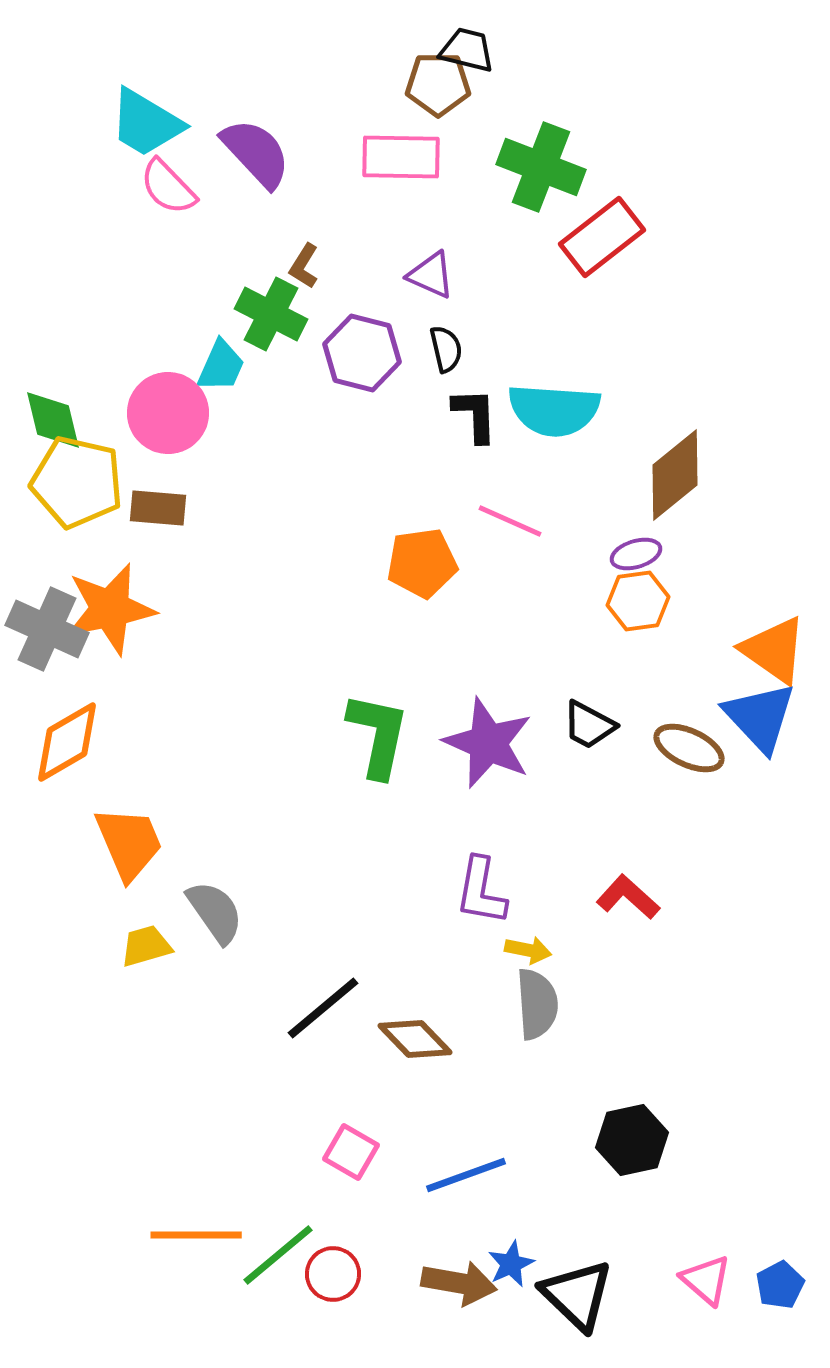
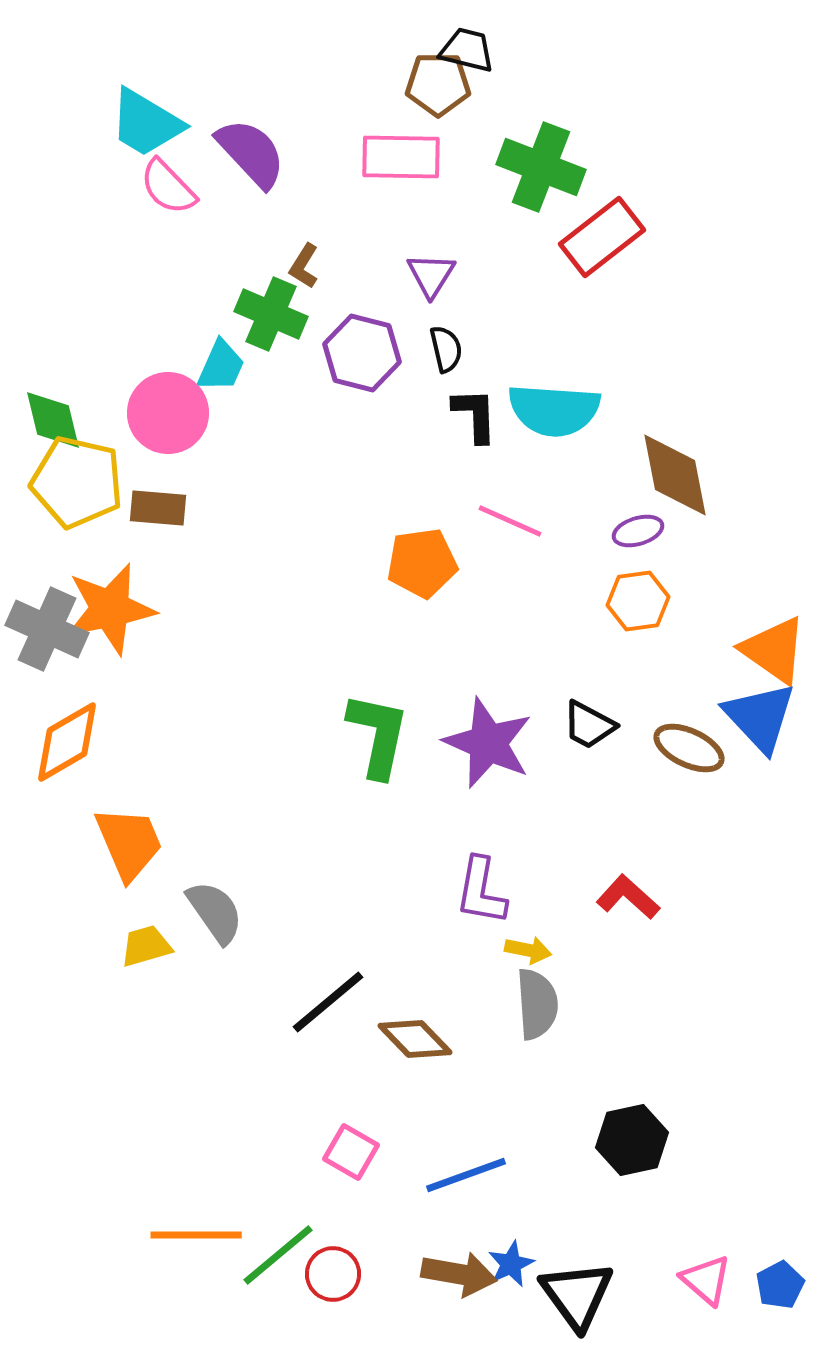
purple semicircle at (256, 153): moved 5 px left
purple triangle at (431, 275): rotated 38 degrees clockwise
green cross at (271, 314): rotated 4 degrees counterclockwise
brown diamond at (675, 475): rotated 62 degrees counterclockwise
purple ellipse at (636, 554): moved 2 px right, 23 px up
black line at (323, 1008): moved 5 px right, 6 px up
brown arrow at (459, 1283): moved 9 px up
black triangle at (577, 1295): rotated 10 degrees clockwise
